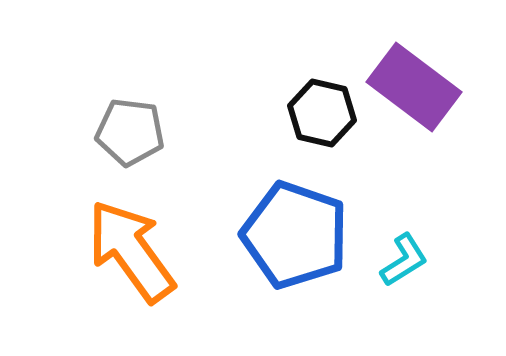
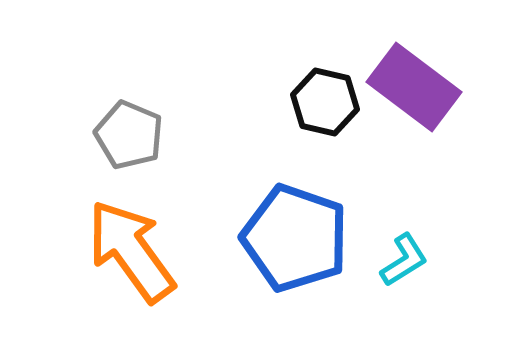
black hexagon: moved 3 px right, 11 px up
gray pentagon: moved 1 px left, 3 px down; rotated 16 degrees clockwise
blue pentagon: moved 3 px down
